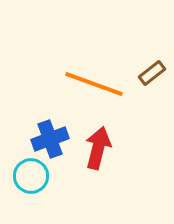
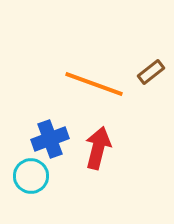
brown rectangle: moved 1 px left, 1 px up
